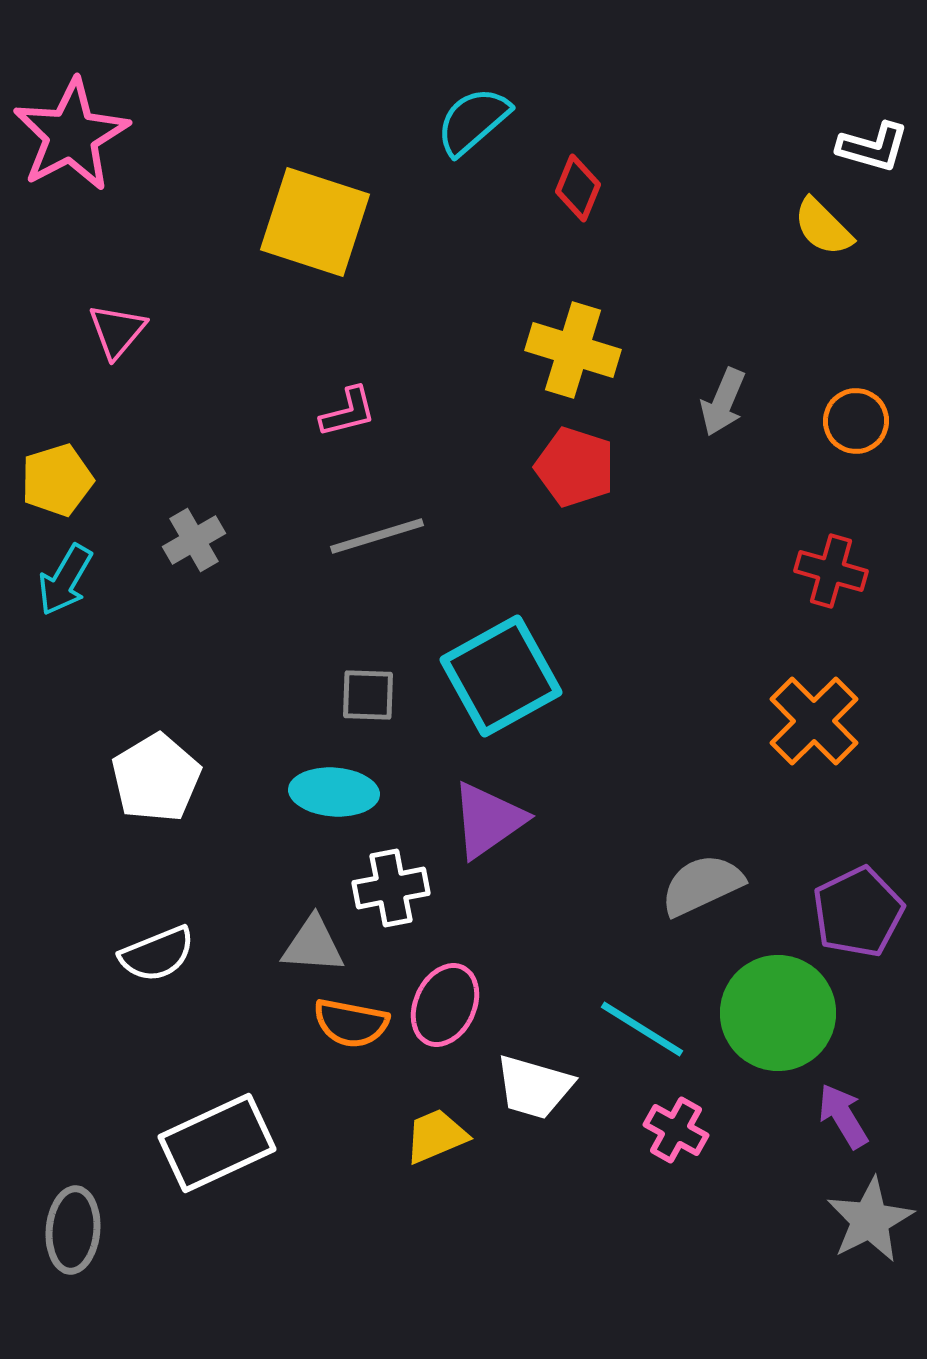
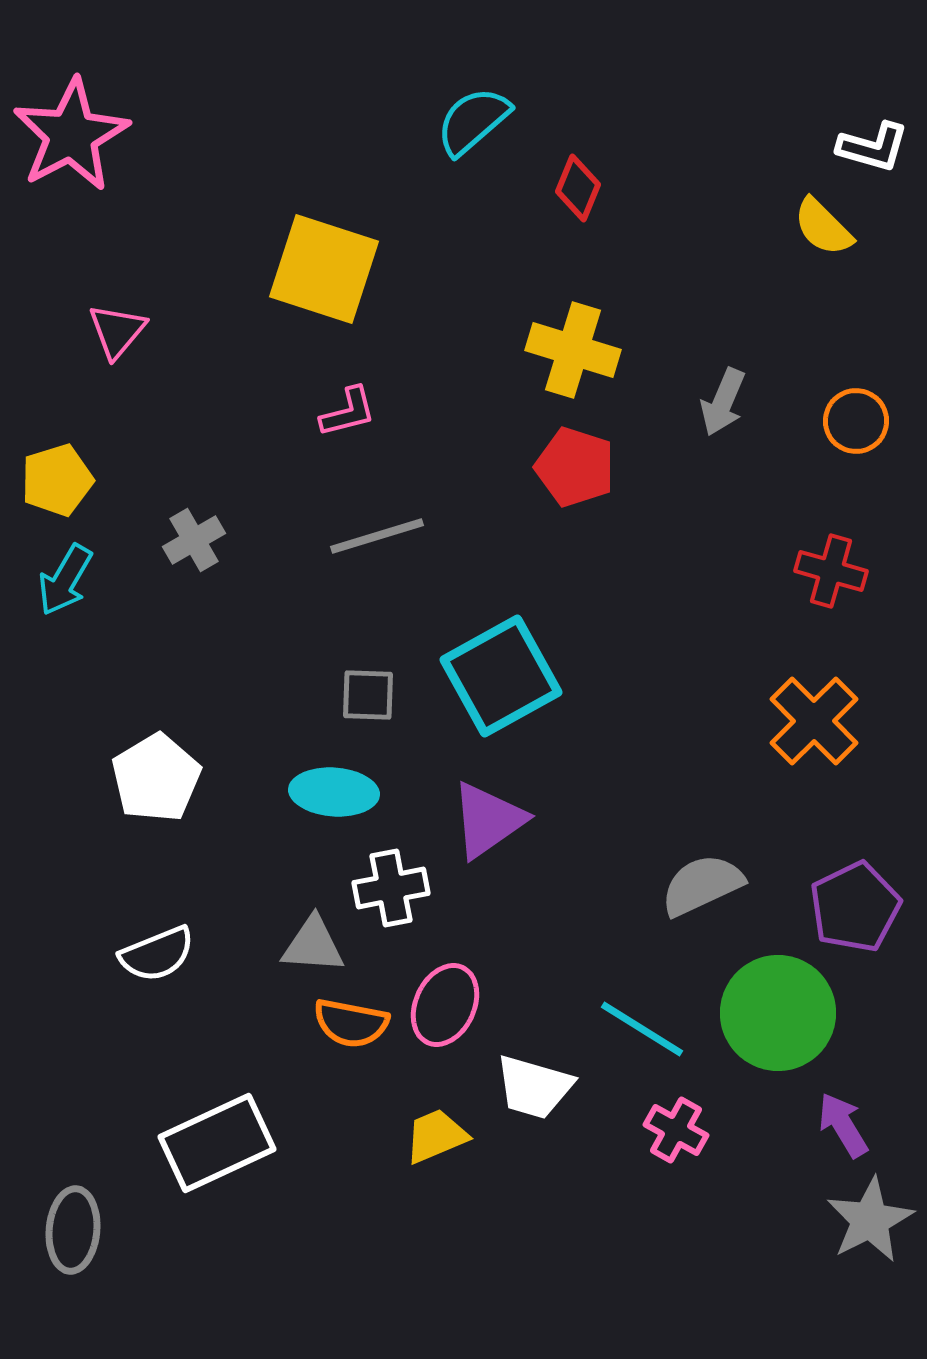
yellow square: moved 9 px right, 47 px down
purple pentagon: moved 3 px left, 5 px up
purple arrow: moved 9 px down
